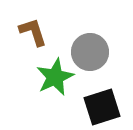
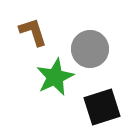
gray circle: moved 3 px up
